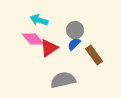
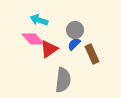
red triangle: moved 1 px down
brown rectangle: moved 2 px left, 1 px up; rotated 12 degrees clockwise
gray semicircle: rotated 110 degrees clockwise
